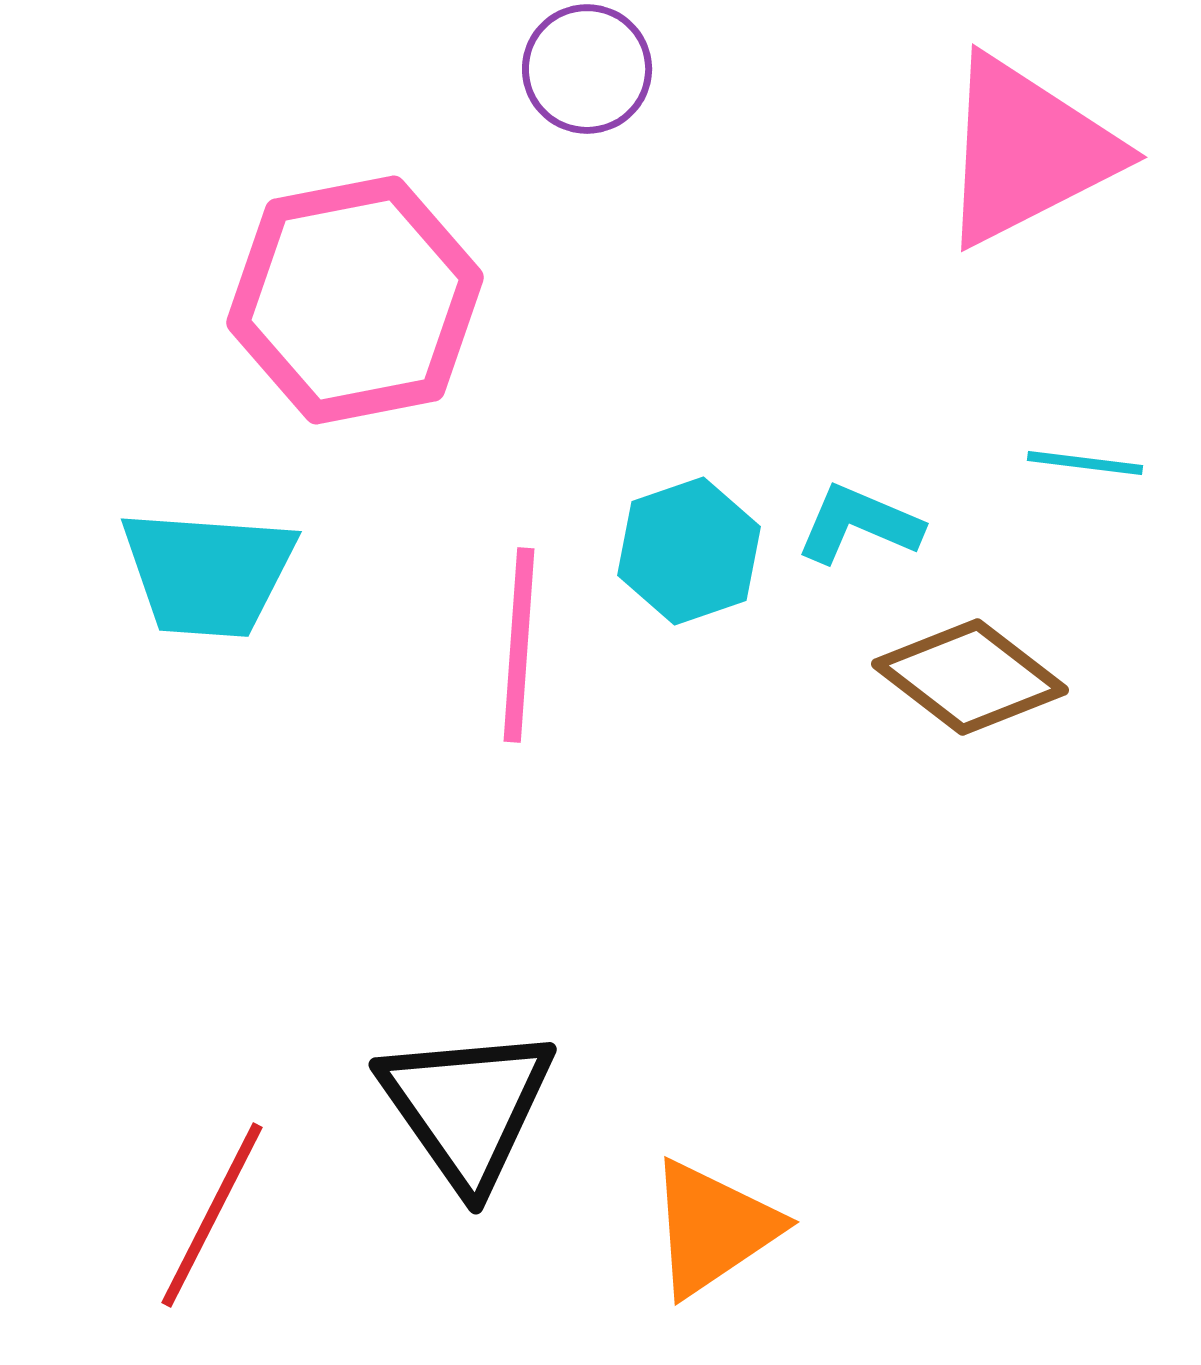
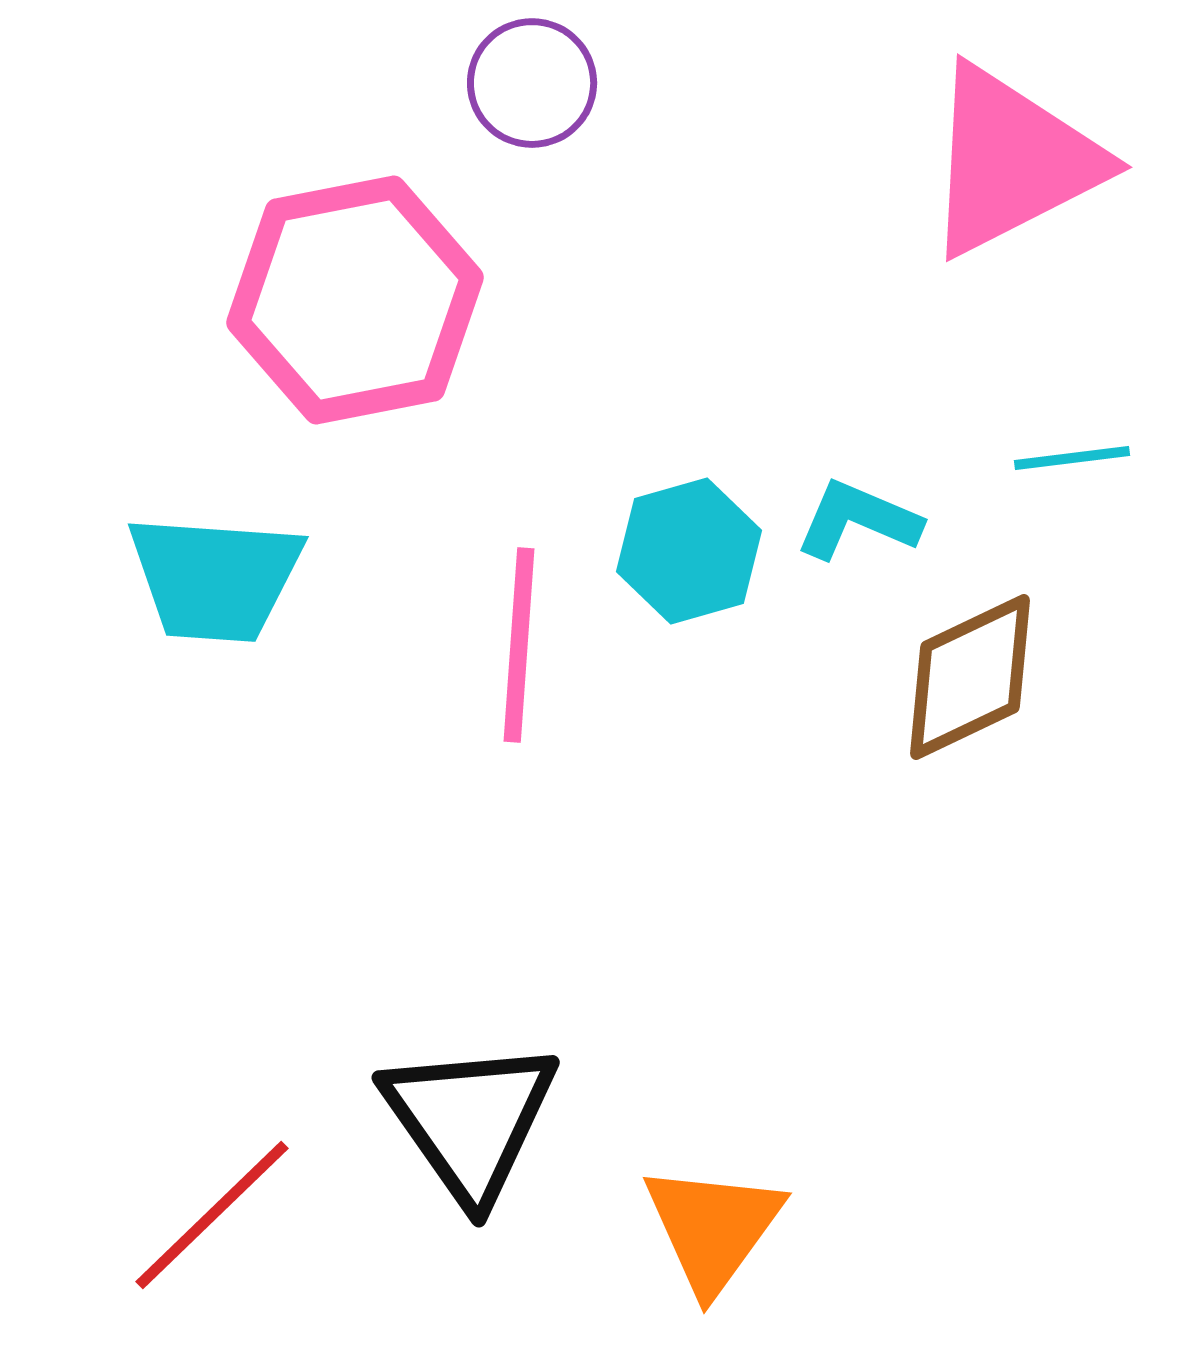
purple circle: moved 55 px left, 14 px down
pink triangle: moved 15 px left, 10 px down
cyan line: moved 13 px left, 5 px up; rotated 14 degrees counterclockwise
cyan L-shape: moved 1 px left, 4 px up
cyan hexagon: rotated 3 degrees clockwise
cyan trapezoid: moved 7 px right, 5 px down
brown diamond: rotated 63 degrees counterclockwise
black triangle: moved 3 px right, 13 px down
red line: rotated 19 degrees clockwise
orange triangle: rotated 20 degrees counterclockwise
